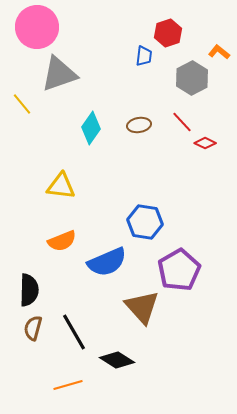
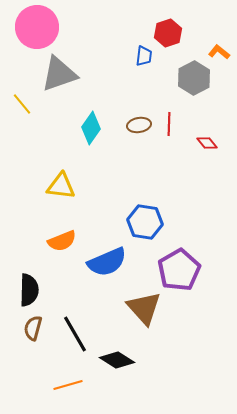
gray hexagon: moved 2 px right
red line: moved 13 px left, 2 px down; rotated 45 degrees clockwise
red diamond: moved 2 px right; rotated 25 degrees clockwise
brown triangle: moved 2 px right, 1 px down
black line: moved 1 px right, 2 px down
